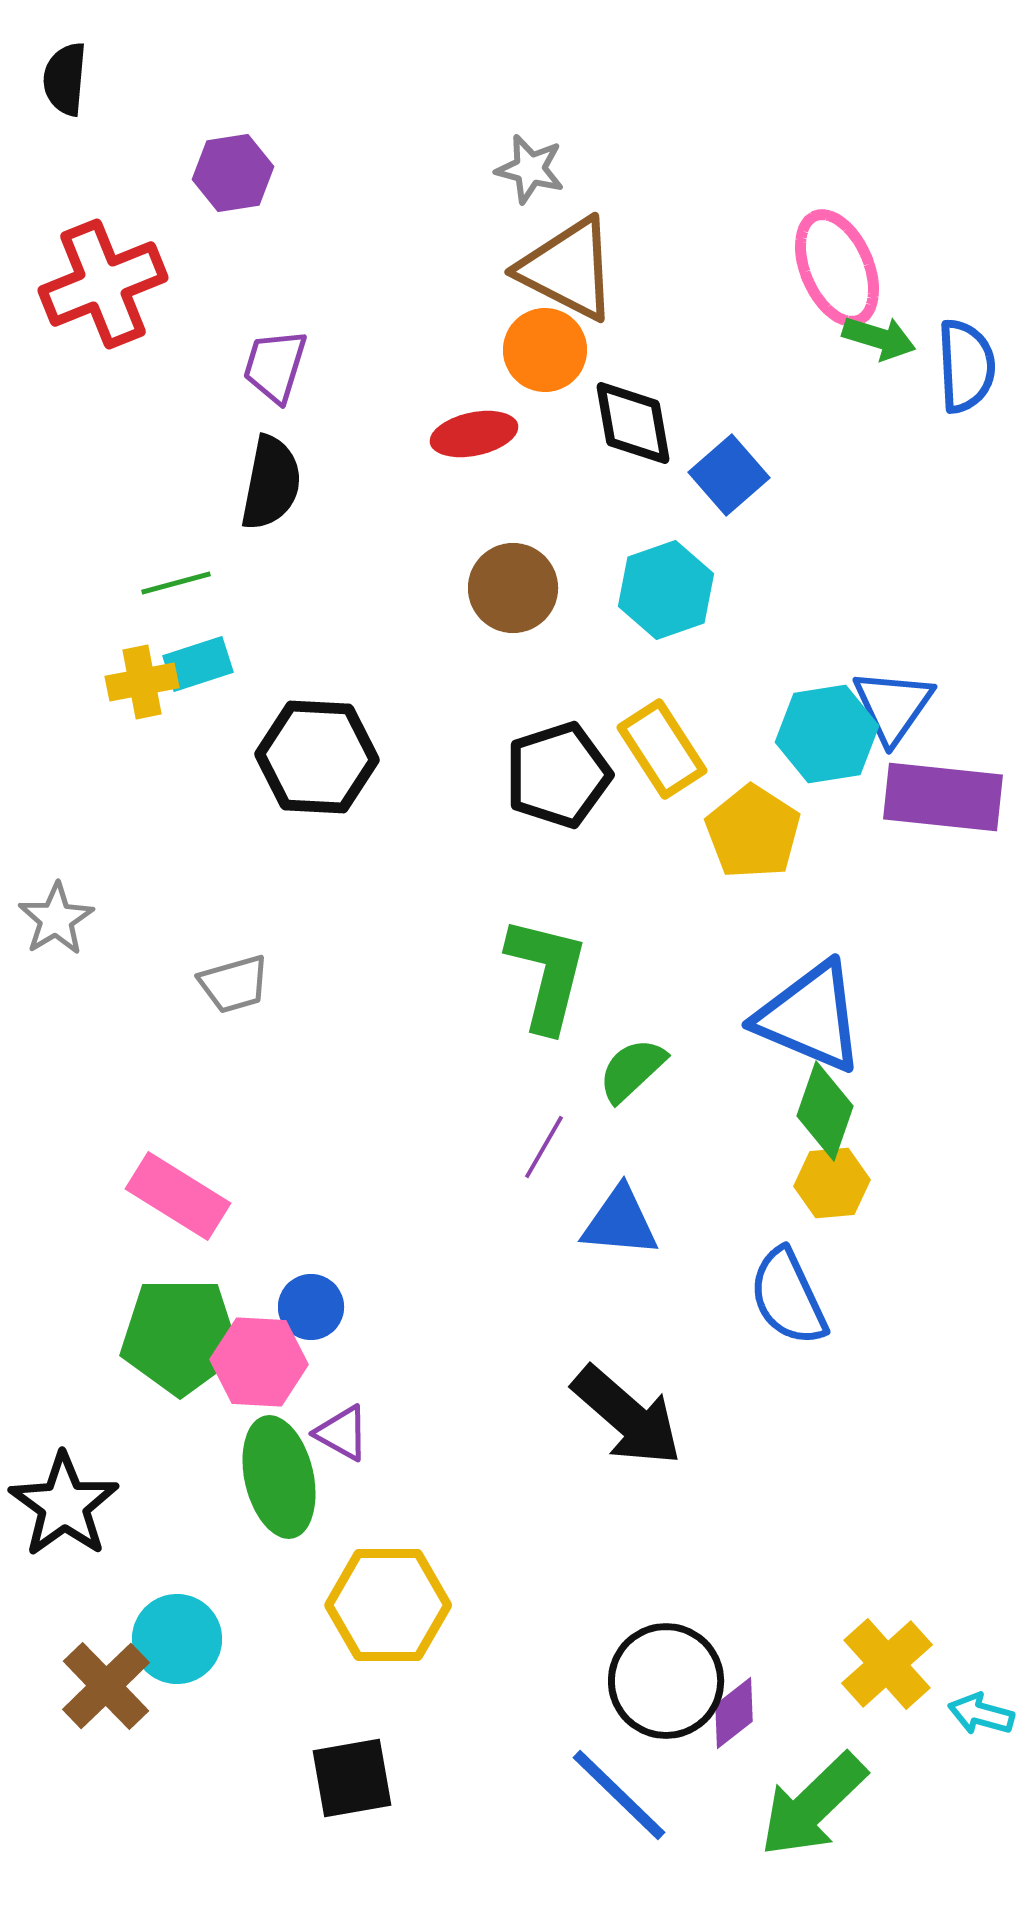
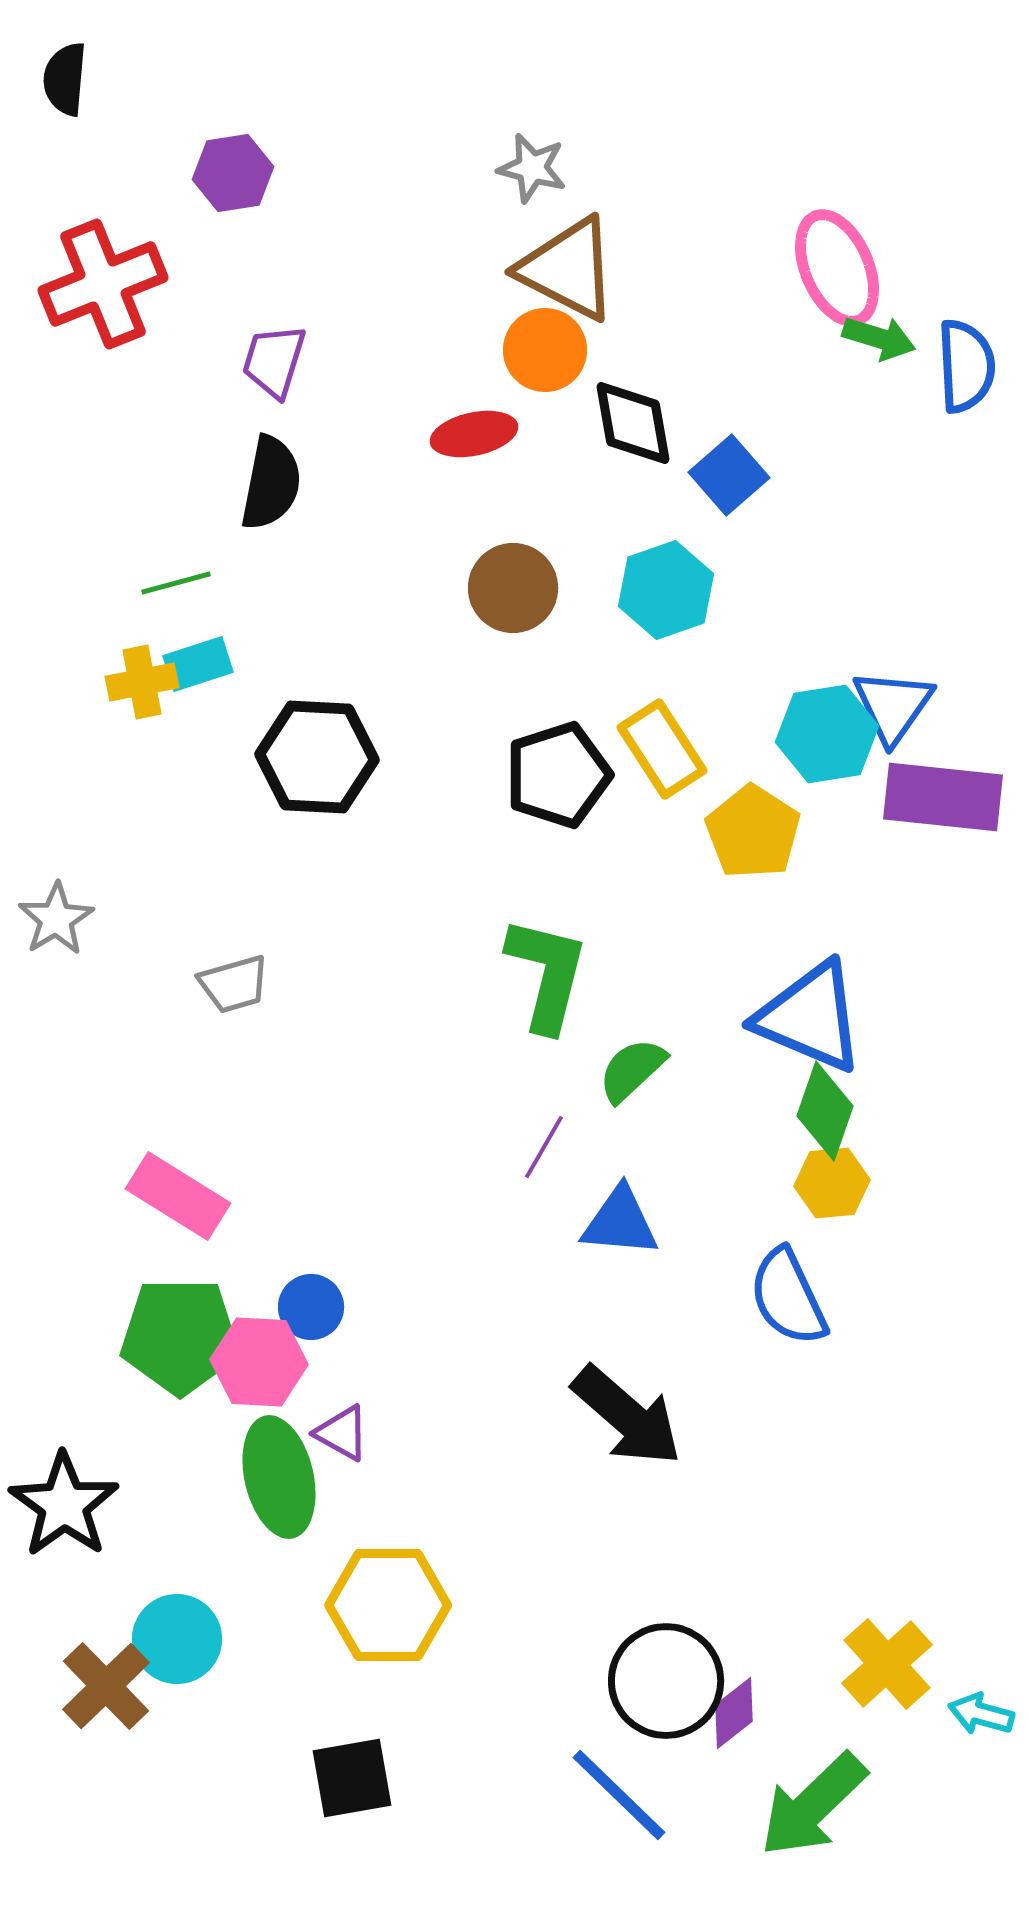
gray star at (530, 169): moved 2 px right, 1 px up
purple trapezoid at (275, 366): moved 1 px left, 5 px up
